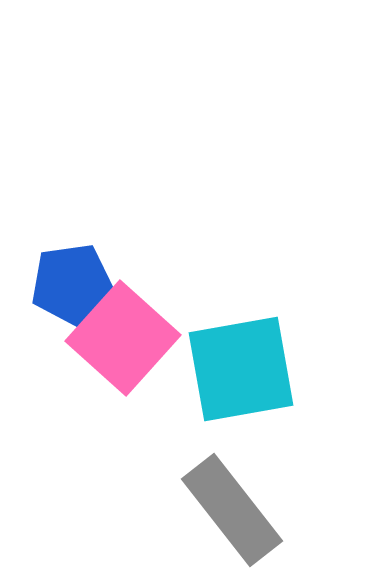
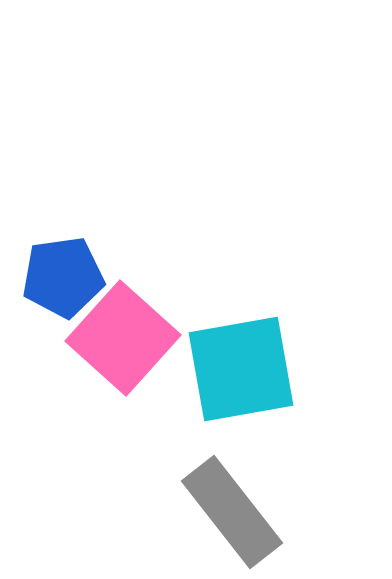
blue pentagon: moved 9 px left, 7 px up
gray rectangle: moved 2 px down
